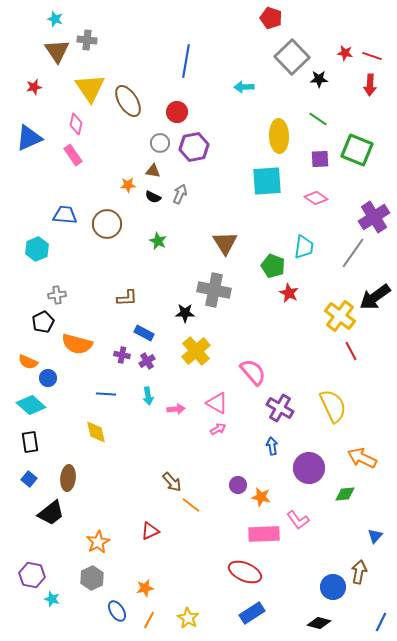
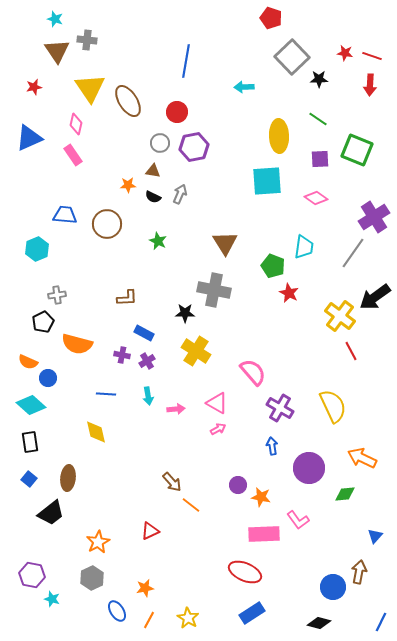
yellow cross at (196, 351): rotated 16 degrees counterclockwise
